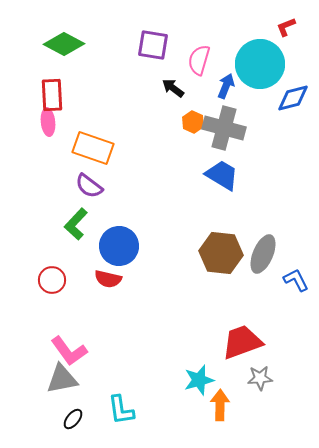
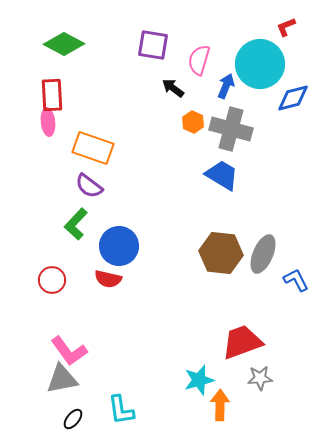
gray cross: moved 7 px right, 1 px down
